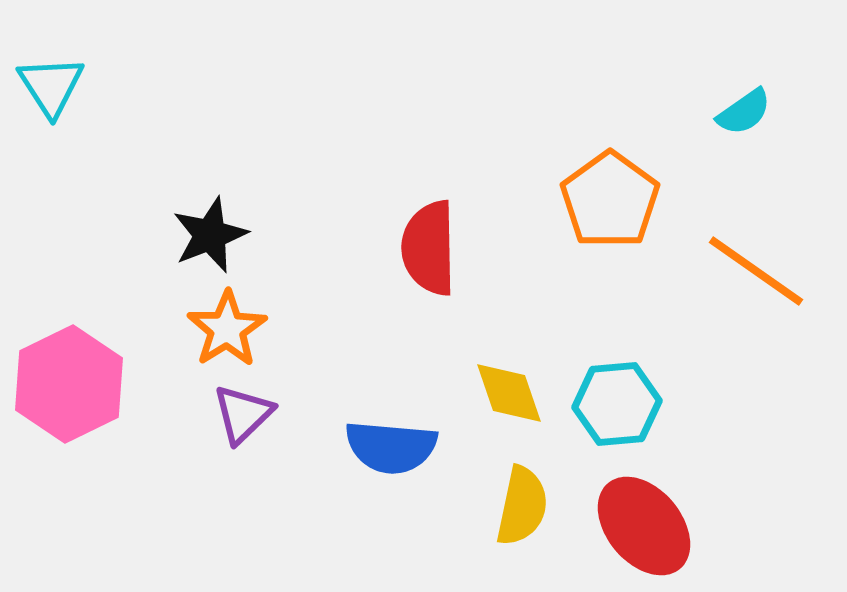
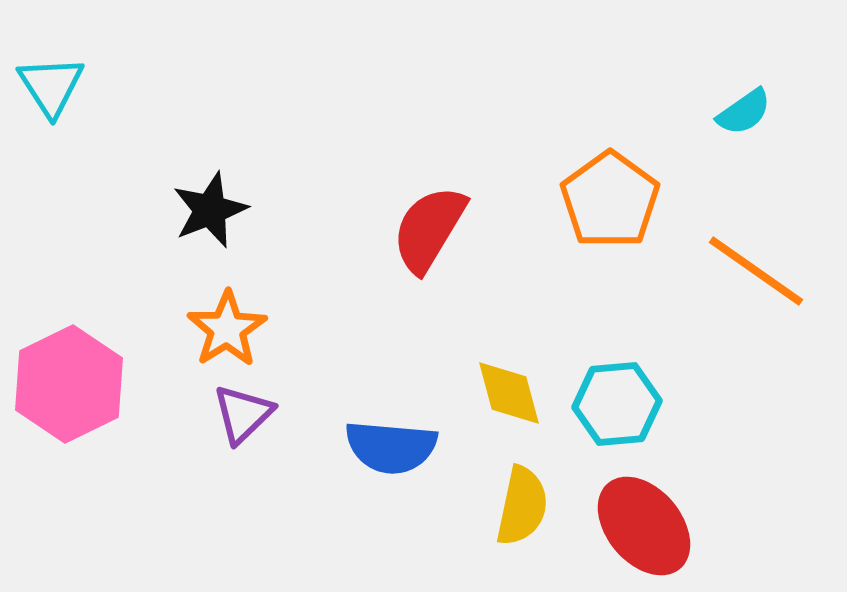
black star: moved 25 px up
red semicircle: moved 19 px up; rotated 32 degrees clockwise
yellow diamond: rotated 4 degrees clockwise
